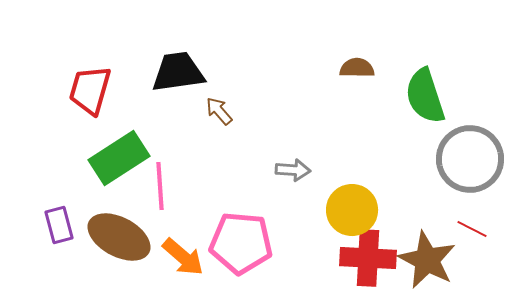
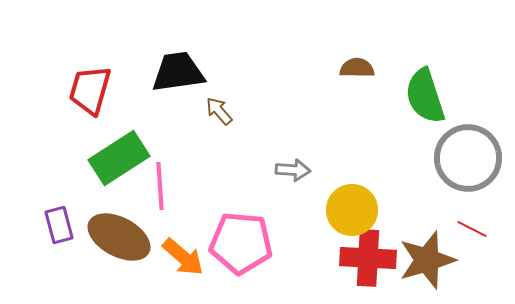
gray circle: moved 2 px left, 1 px up
brown star: rotated 28 degrees clockwise
